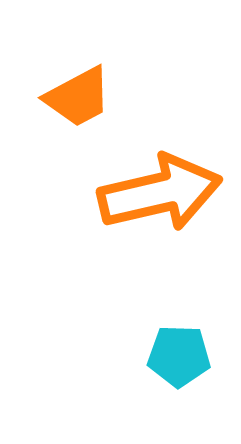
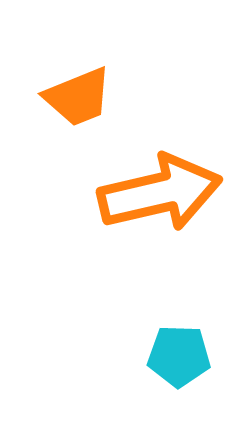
orange trapezoid: rotated 6 degrees clockwise
